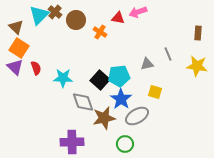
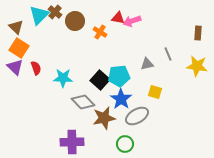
pink arrow: moved 6 px left, 9 px down
brown circle: moved 1 px left, 1 px down
gray diamond: rotated 25 degrees counterclockwise
